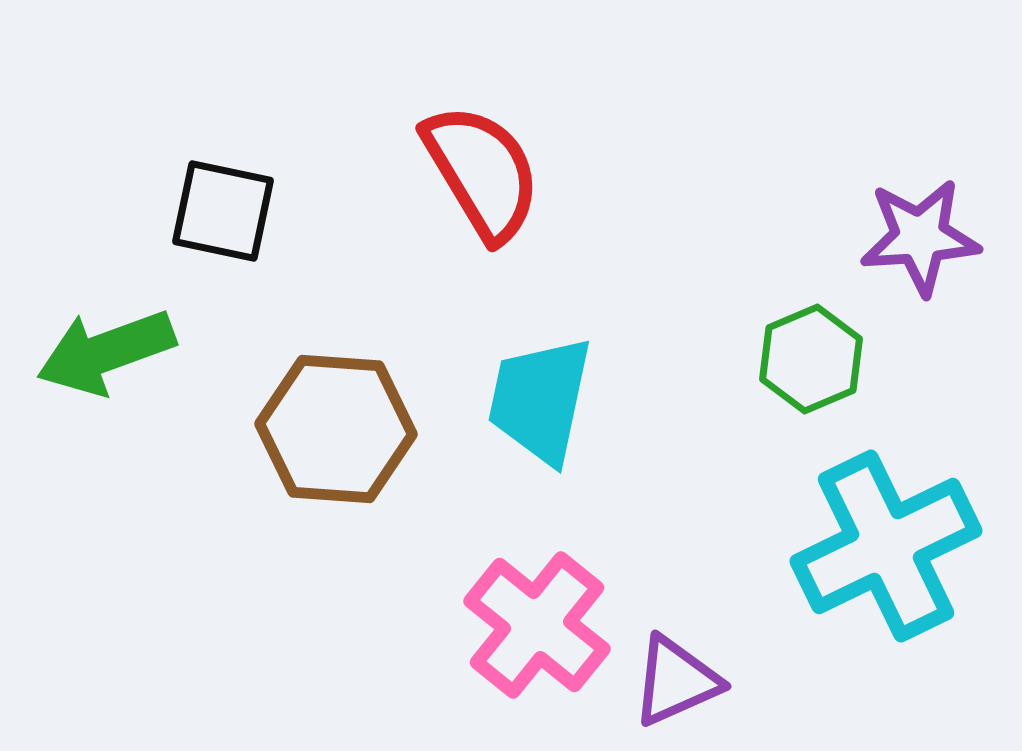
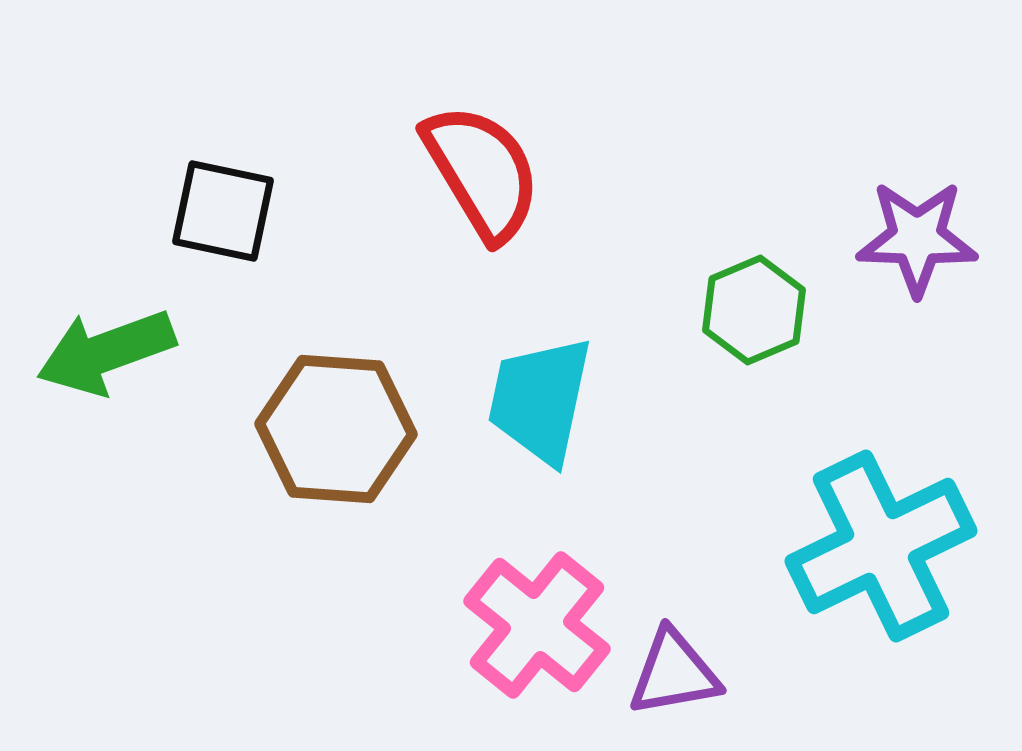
purple star: moved 3 px left, 1 px down; rotated 6 degrees clockwise
green hexagon: moved 57 px left, 49 px up
cyan cross: moved 5 px left
purple triangle: moved 2 px left, 8 px up; rotated 14 degrees clockwise
